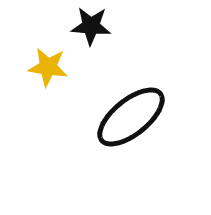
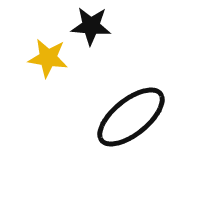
yellow star: moved 9 px up
